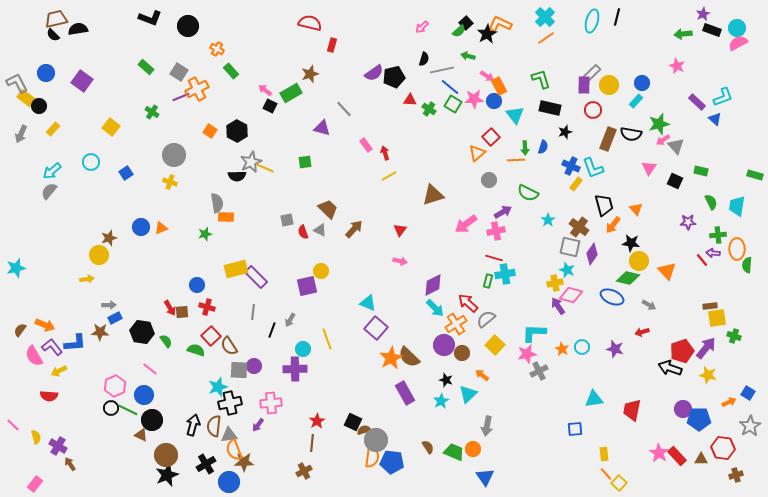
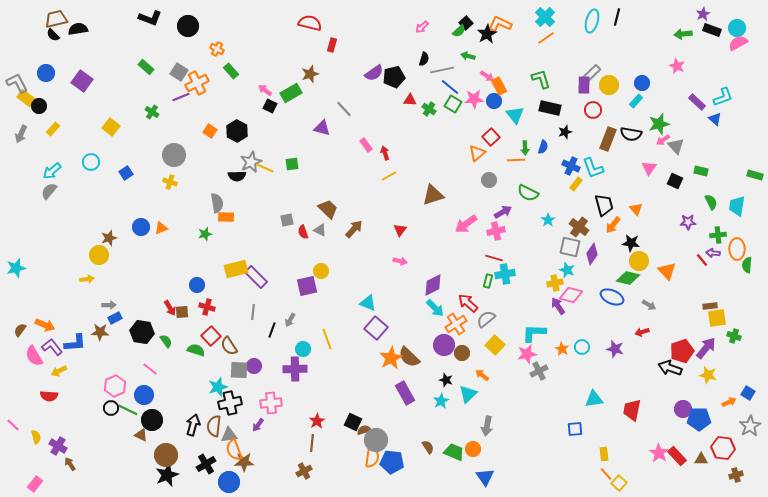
orange cross at (197, 89): moved 6 px up
green square at (305, 162): moved 13 px left, 2 px down
